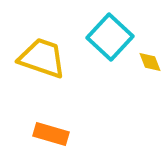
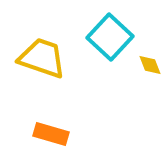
yellow diamond: moved 3 px down
